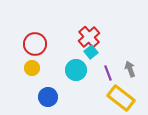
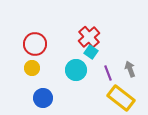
cyan square: rotated 16 degrees counterclockwise
blue circle: moved 5 px left, 1 px down
